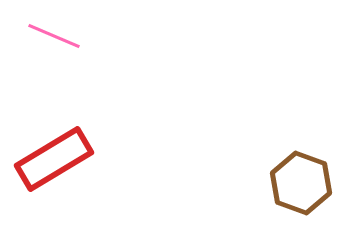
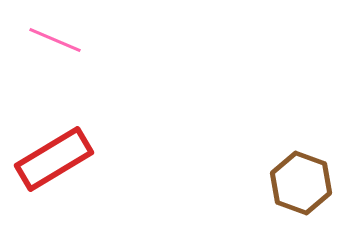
pink line: moved 1 px right, 4 px down
